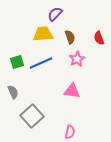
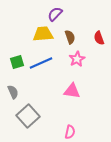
gray square: moved 4 px left
